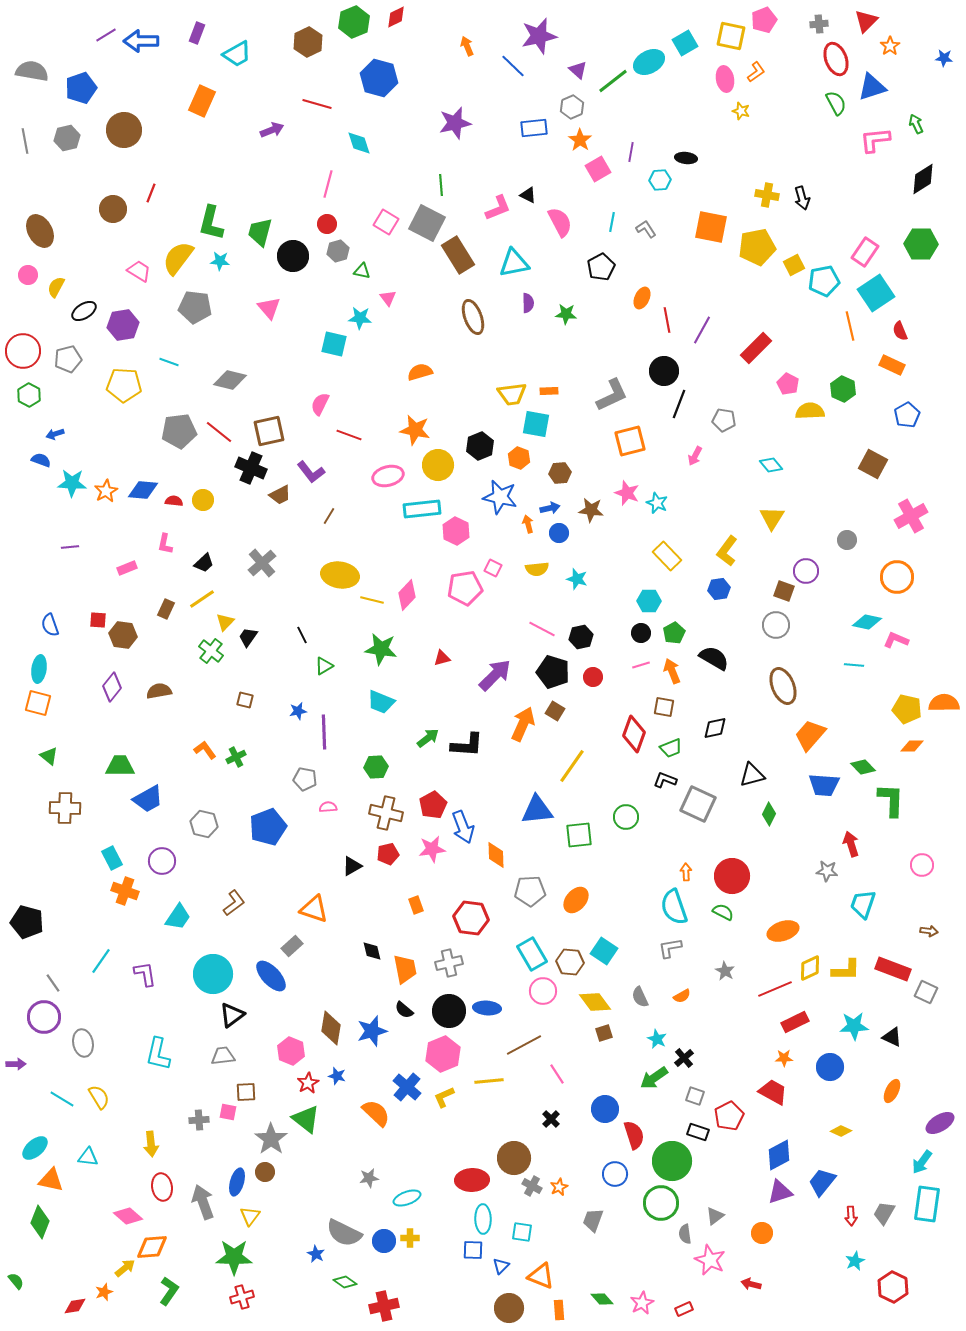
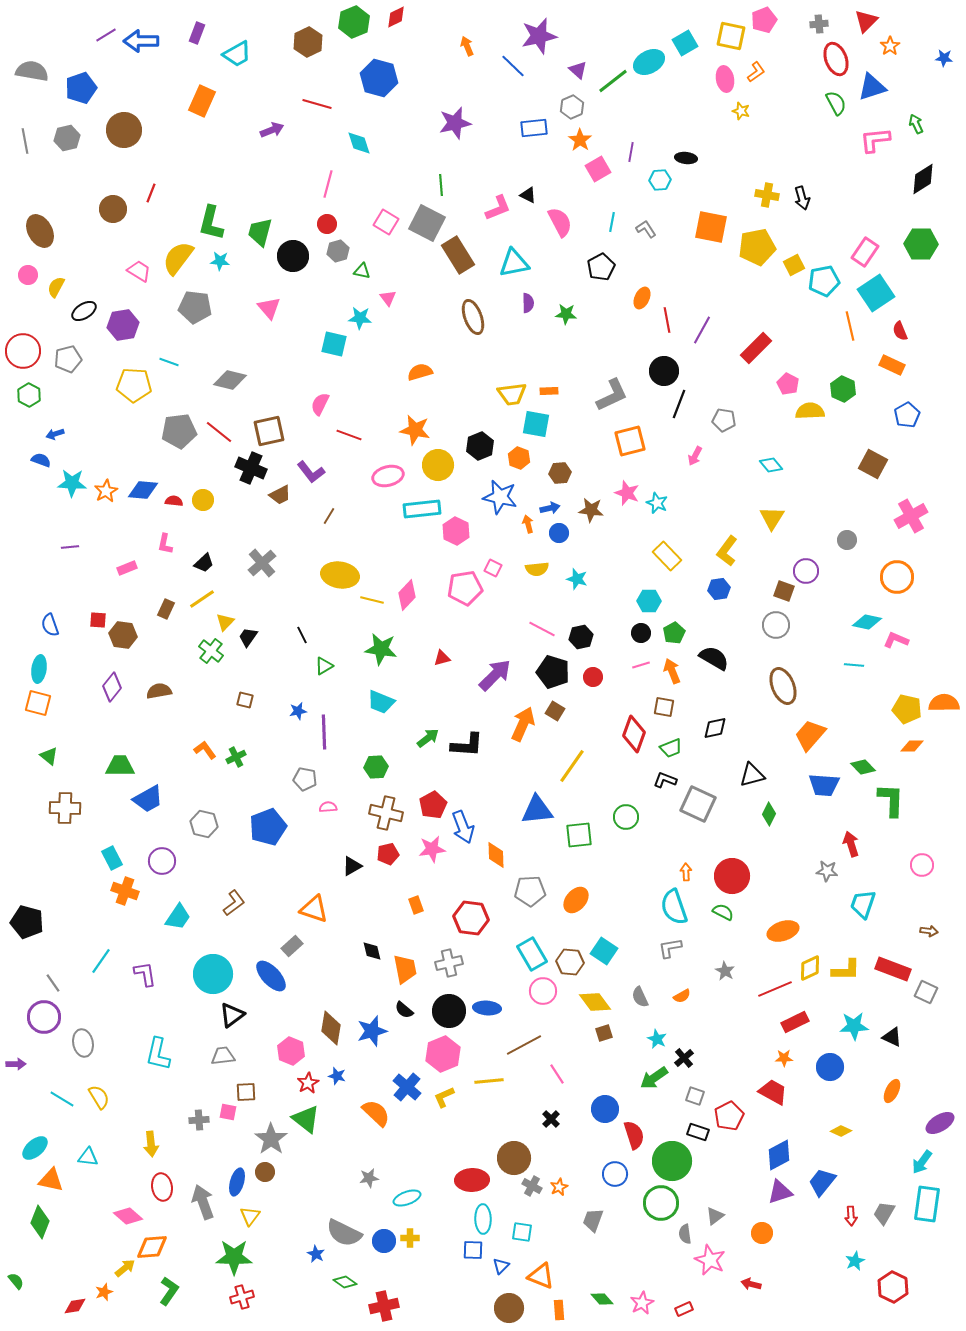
yellow pentagon at (124, 385): moved 10 px right
